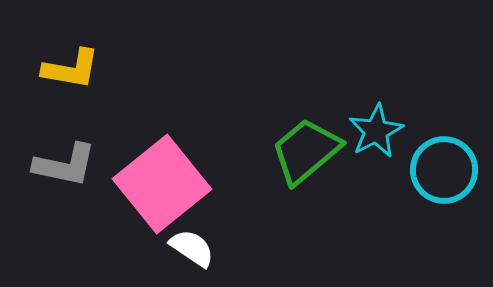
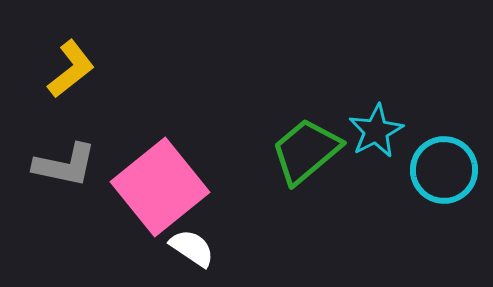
yellow L-shape: rotated 48 degrees counterclockwise
pink square: moved 2 px left, 3 px down
